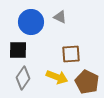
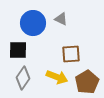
gray triangle: moved 1 px right, 2 px down
blue circle: moved 2 px right, 1 px down
brown pentagon: rotated 15 degrees clockwise
